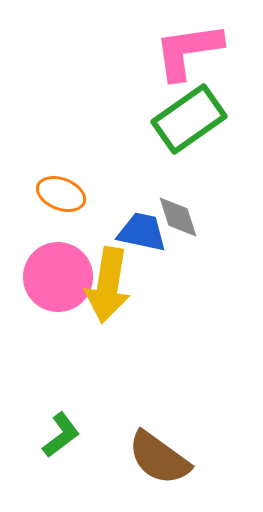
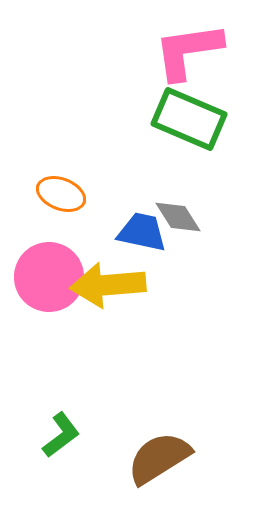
green rectangle: rotated 58 degrees clockwise
gray diamond: rotated 15 degrees counterclockwise
pink circle: moved 9 px left
yellow arrow: rotated 76 degrees clockwise
brown semicircle: rotated 112 degrees clockwise
